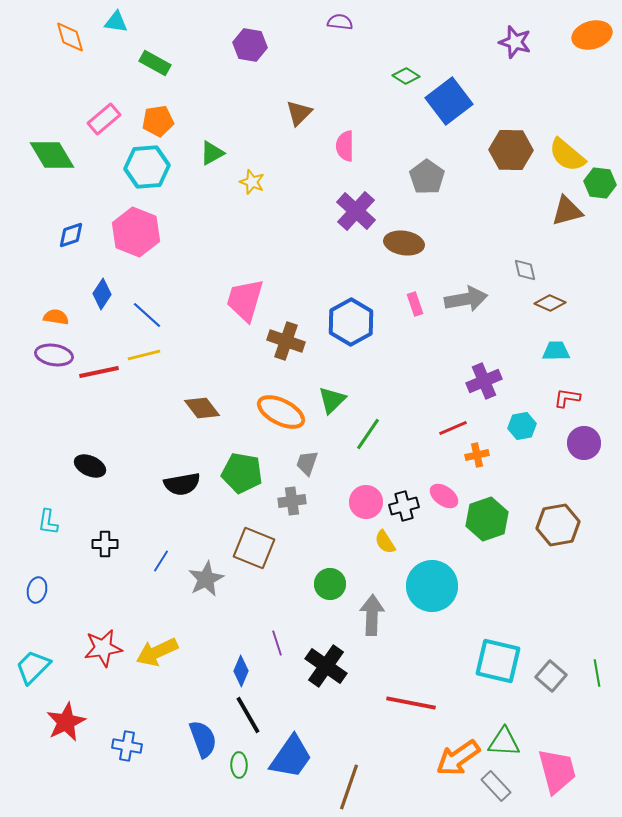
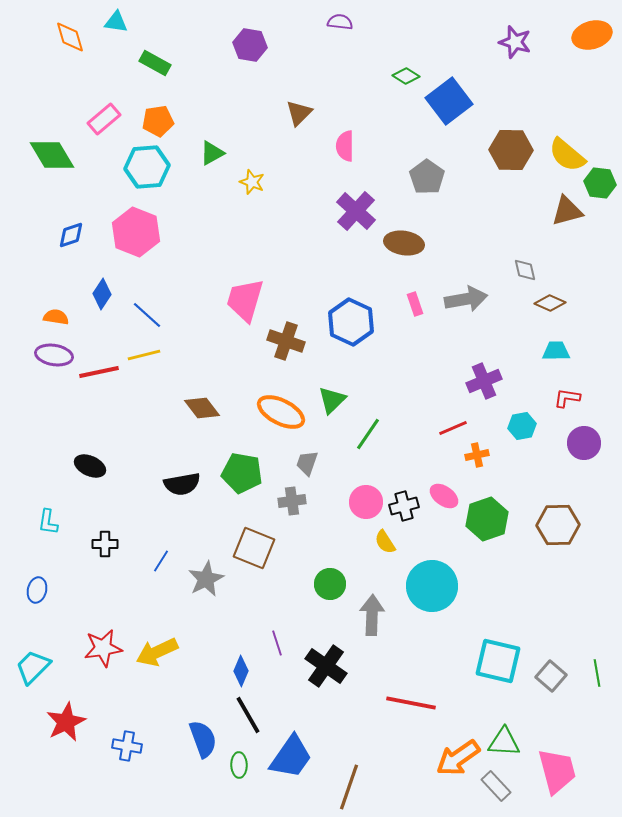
blue hexagon at (351, 322): rotated 6 degrees counterclockwise
brown hexagon at (558, 525): rotated 9 degrees clockwise
